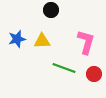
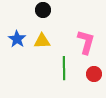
black circle: moved 8 px left
blue star: rotated 24 degrees counterclockwise
green line: rotated 70 degrees clockwise
